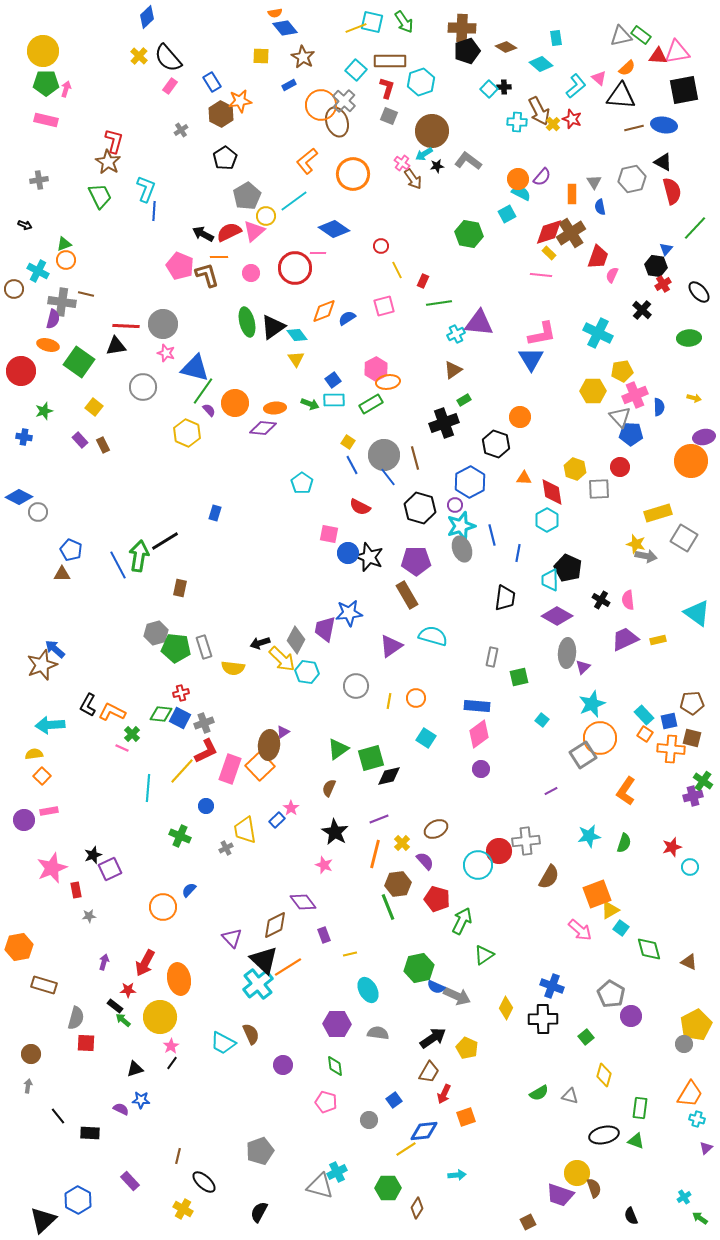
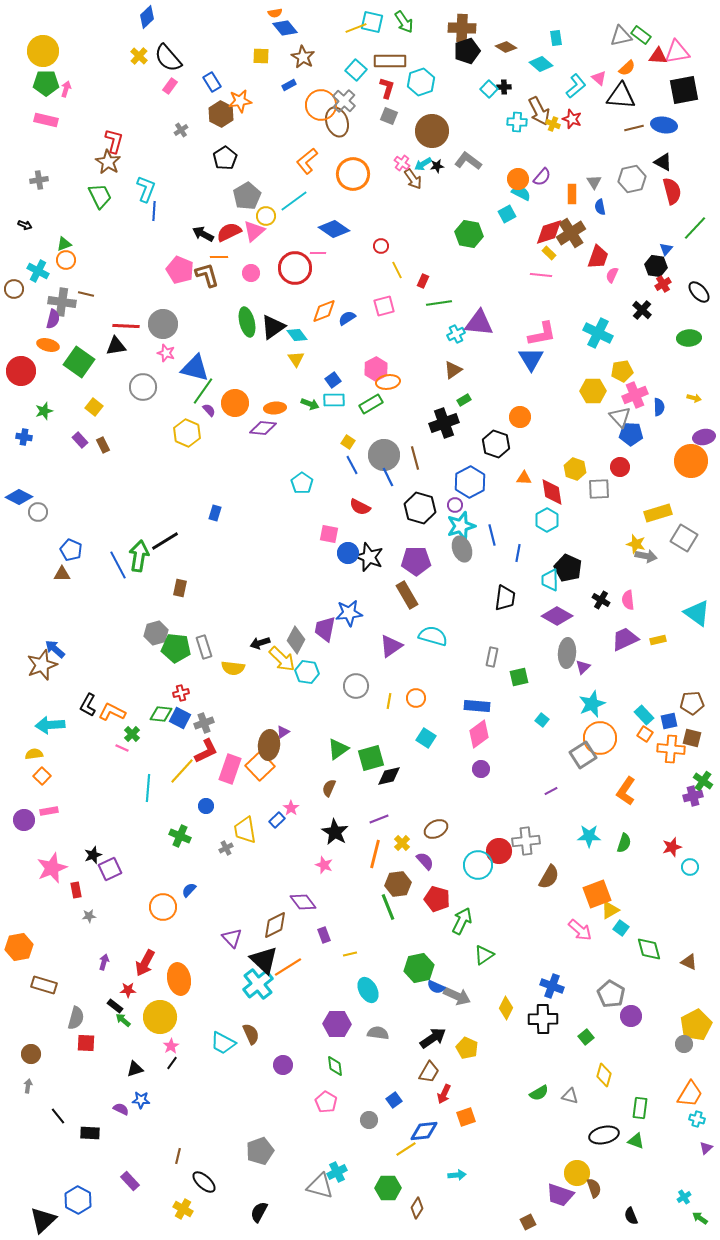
yellow cross at (553, 124): rotated 24 degrees counterclockwise
cyan arrow at (424, 154): moved 1 px left, 10 px down
pink pentagon at (180, 266): moved 4 px down
blue line at (388, 477): rotated 12 degrees clockwise
cyan star at (589, 836): rotated 10 degrees clockwise
pink pentagon at (326, 1102): rotated 15 degrees clockwise
